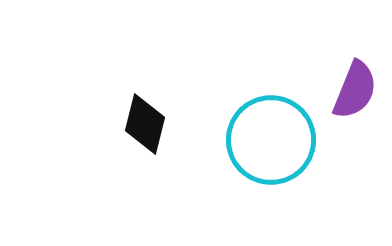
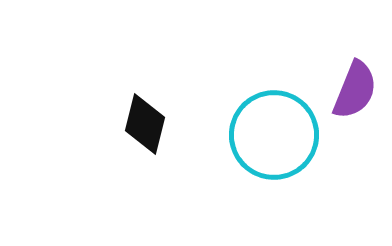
cyan circle: moved 3 px right, 5 px up
